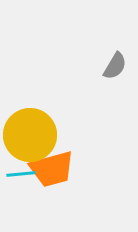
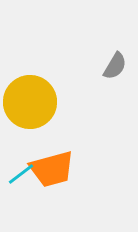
yellow circle: moved 33 px up
cyan line: rotated 32 degrees counterclockwise
